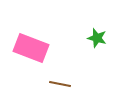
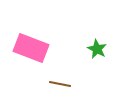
green star: moved 11 px down; rotated 12 degrees clockwise
